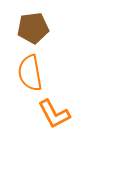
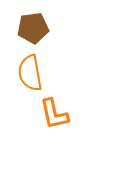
orange L-shape: rotated 16 degrees clockwise
